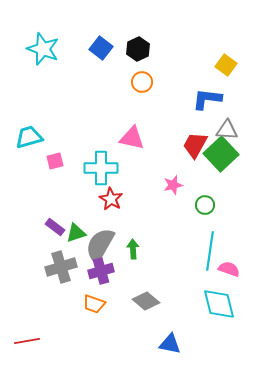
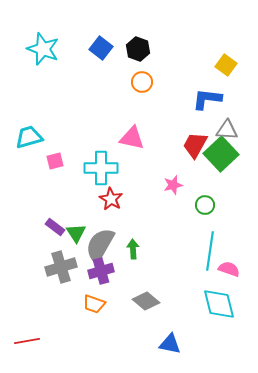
black hexagon: rotated 15 degrees counterclockwise
green triangle: rotated 45 degrees counterclockwise
